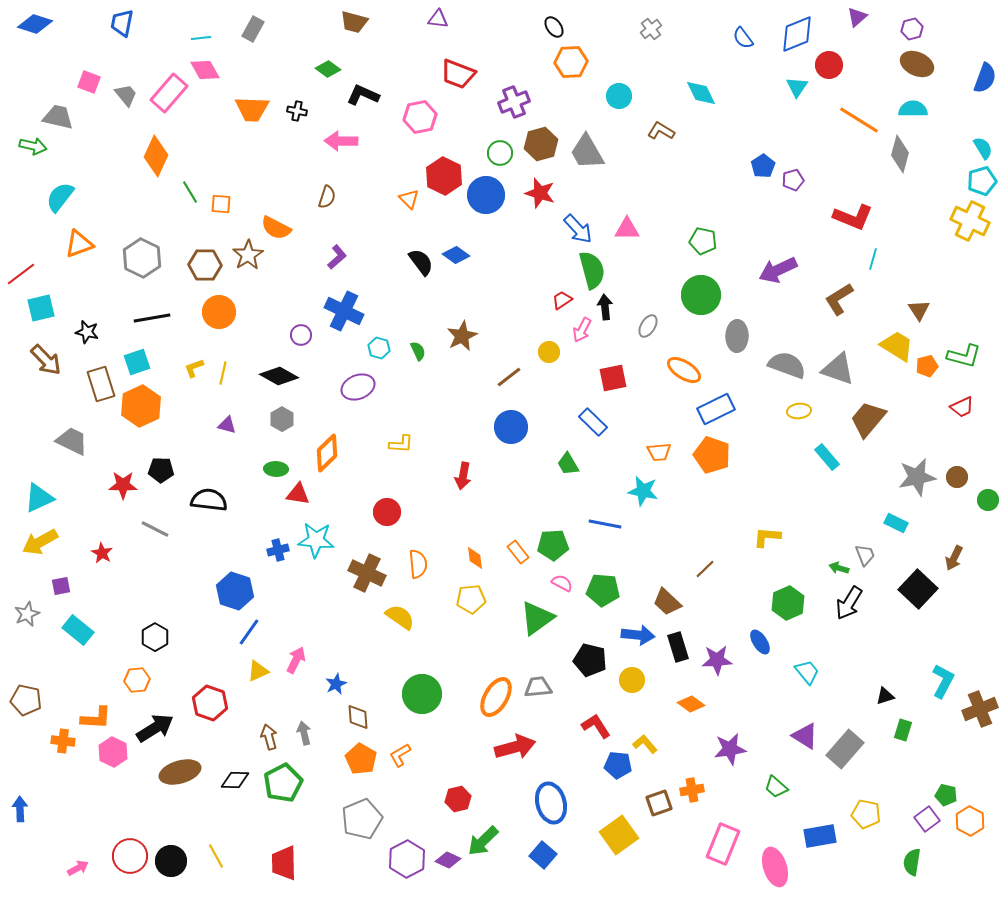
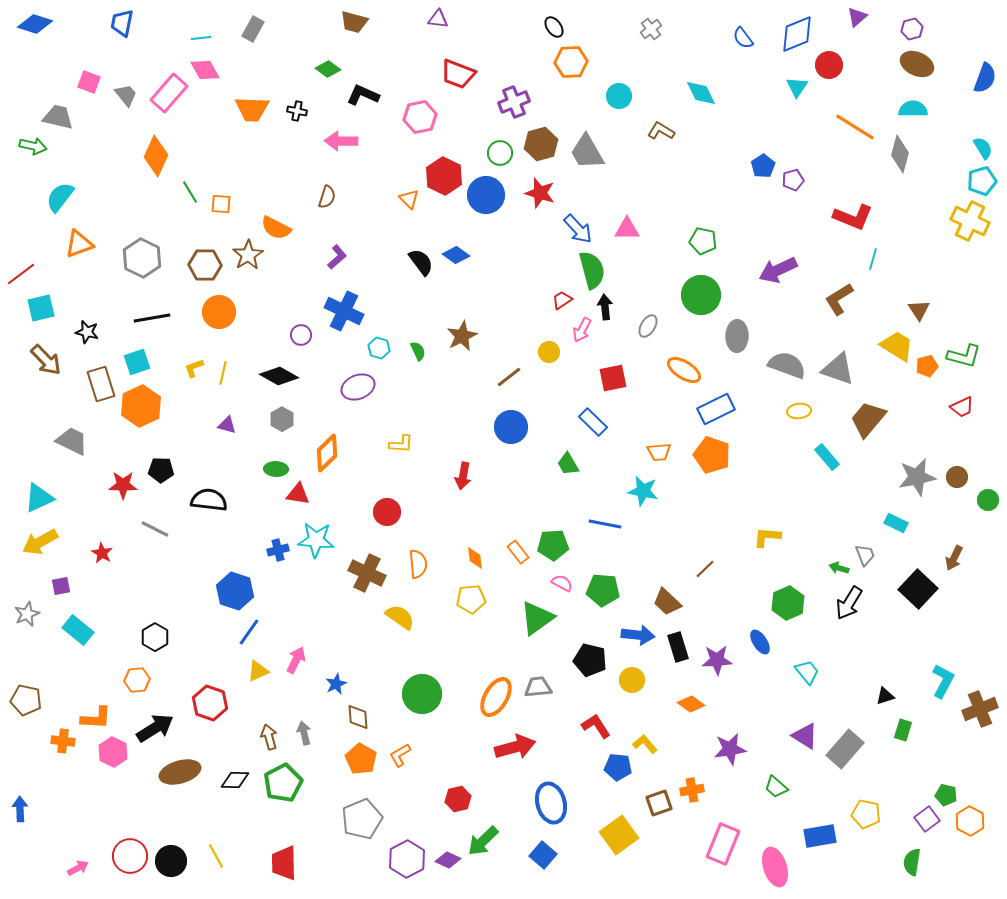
orange line at (859, 120): moved 4 px left, 7 px down
blue pentagon at (618, 765): moved 2 px down
